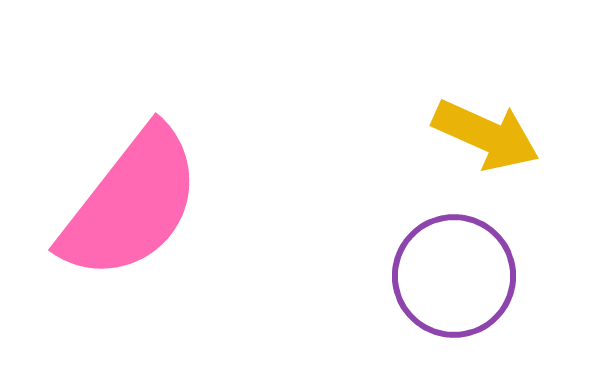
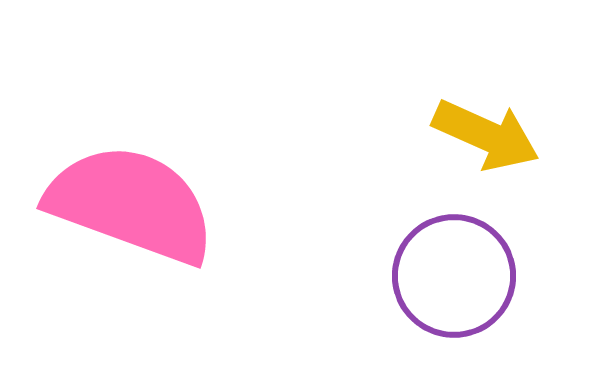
pink semicircle: rotated 108 degrees counterclockwise
